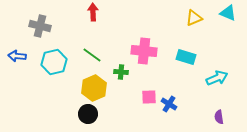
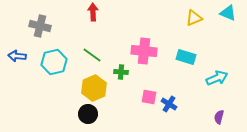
pink square: rotated 14 degrees clockwise
purple semicircle: rotated 24 degrees clockwise
